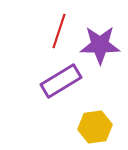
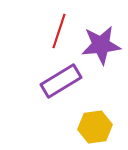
purple star: moved 1 px right; rotated 6 degrees counterclockwise
